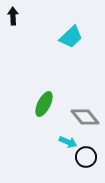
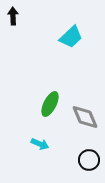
green ellipse: moved 6 px right
gray diamond: rotated 16 degrees clockwise
cyan arrow: moved 28 px left, 2 px down
black circle: moved 3 px right, 3 px down
